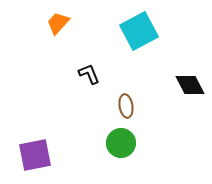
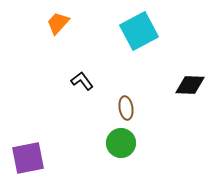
black L-shape: moved 7 px left, 7 px down; rotated 15 degrees counterclockwise
black diamond: rotated 60 degrees counterclockwise
brown ellipse: moved 2 px down
purple square: moved 7 px left, 3 px down
